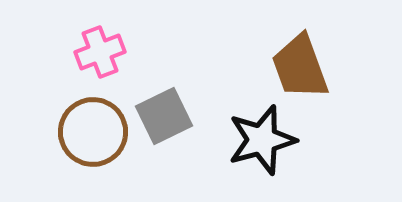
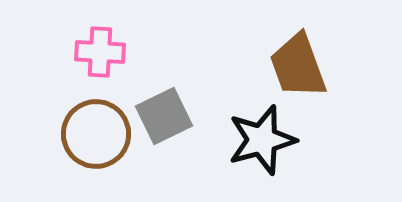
pink cross: rotated 24 degrees clockwise
brown trapezoid: moved 2 px left, 1 px up
brown circle: moved 3 px right, 2 px down
